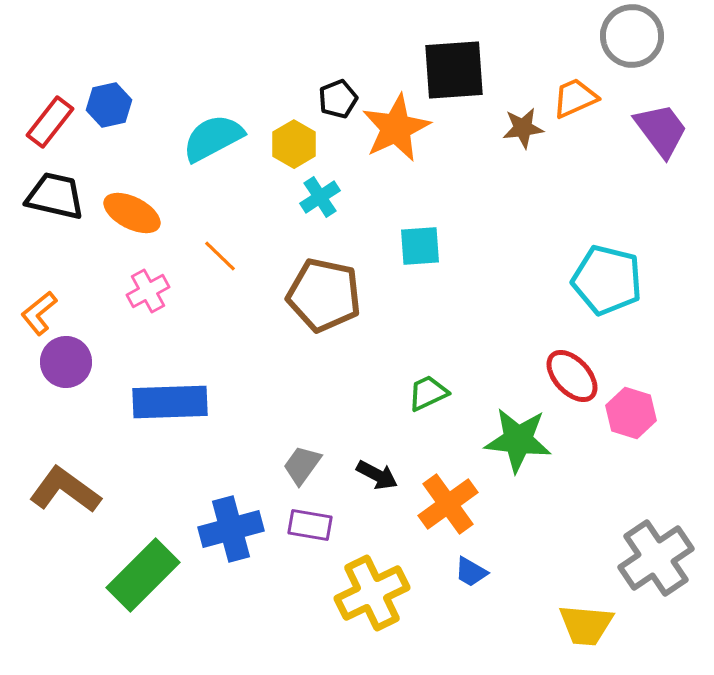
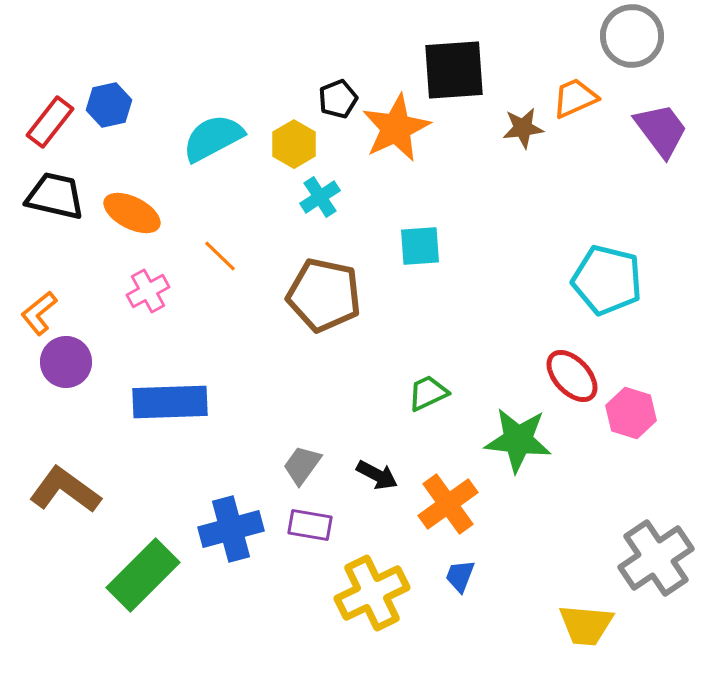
blue trapezoid: moved 11 px left, 4 px down; rotated 81 degrees clockwise
